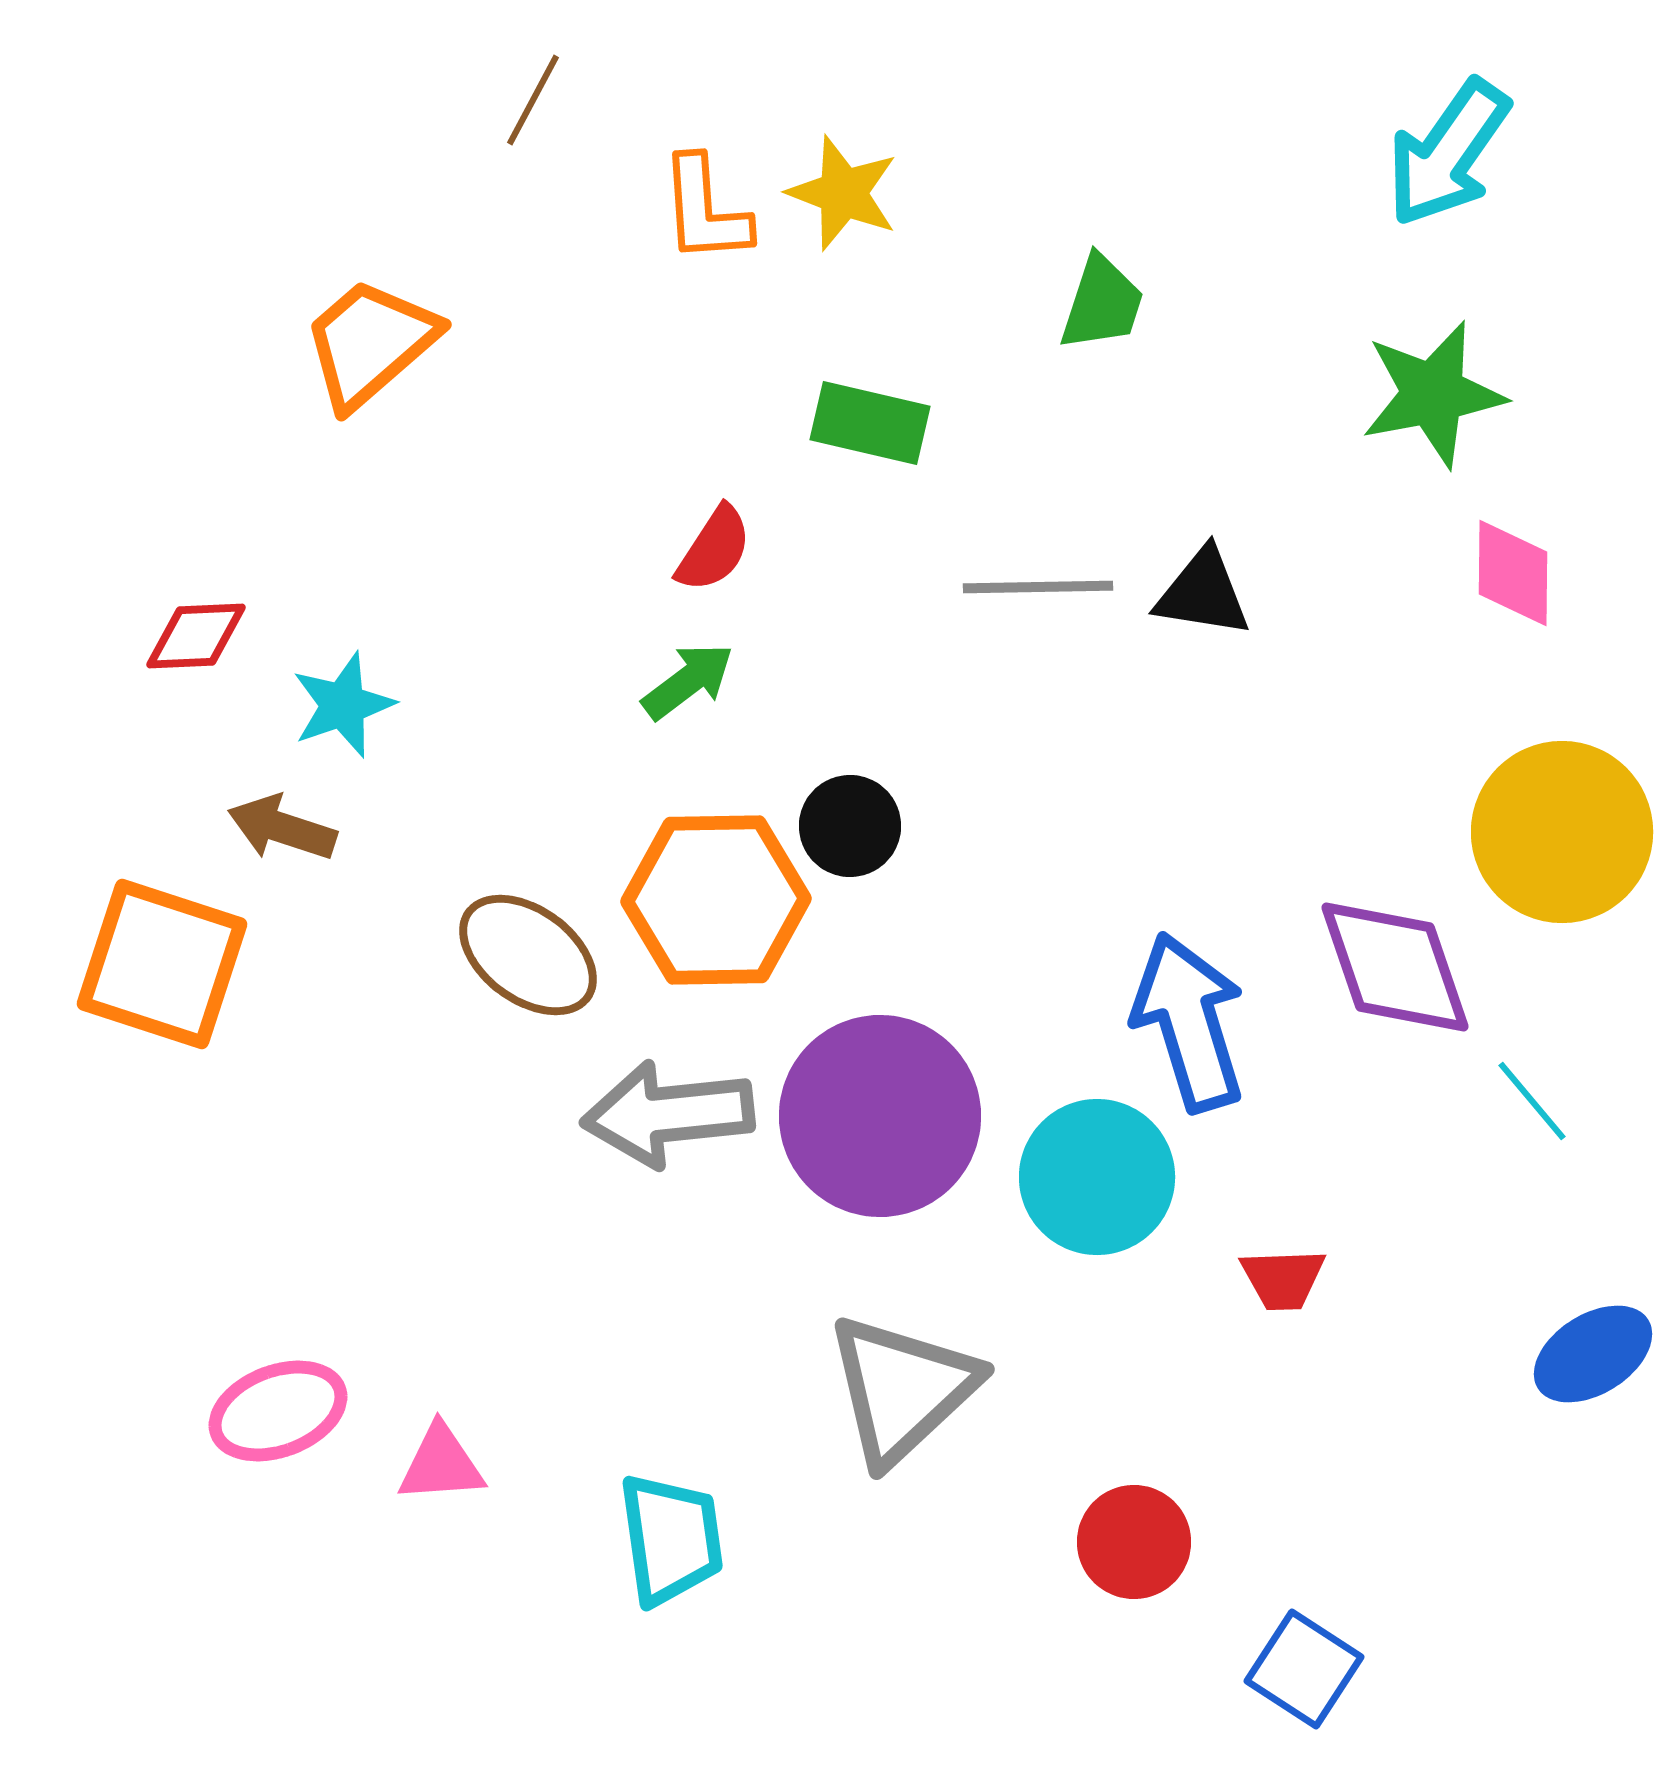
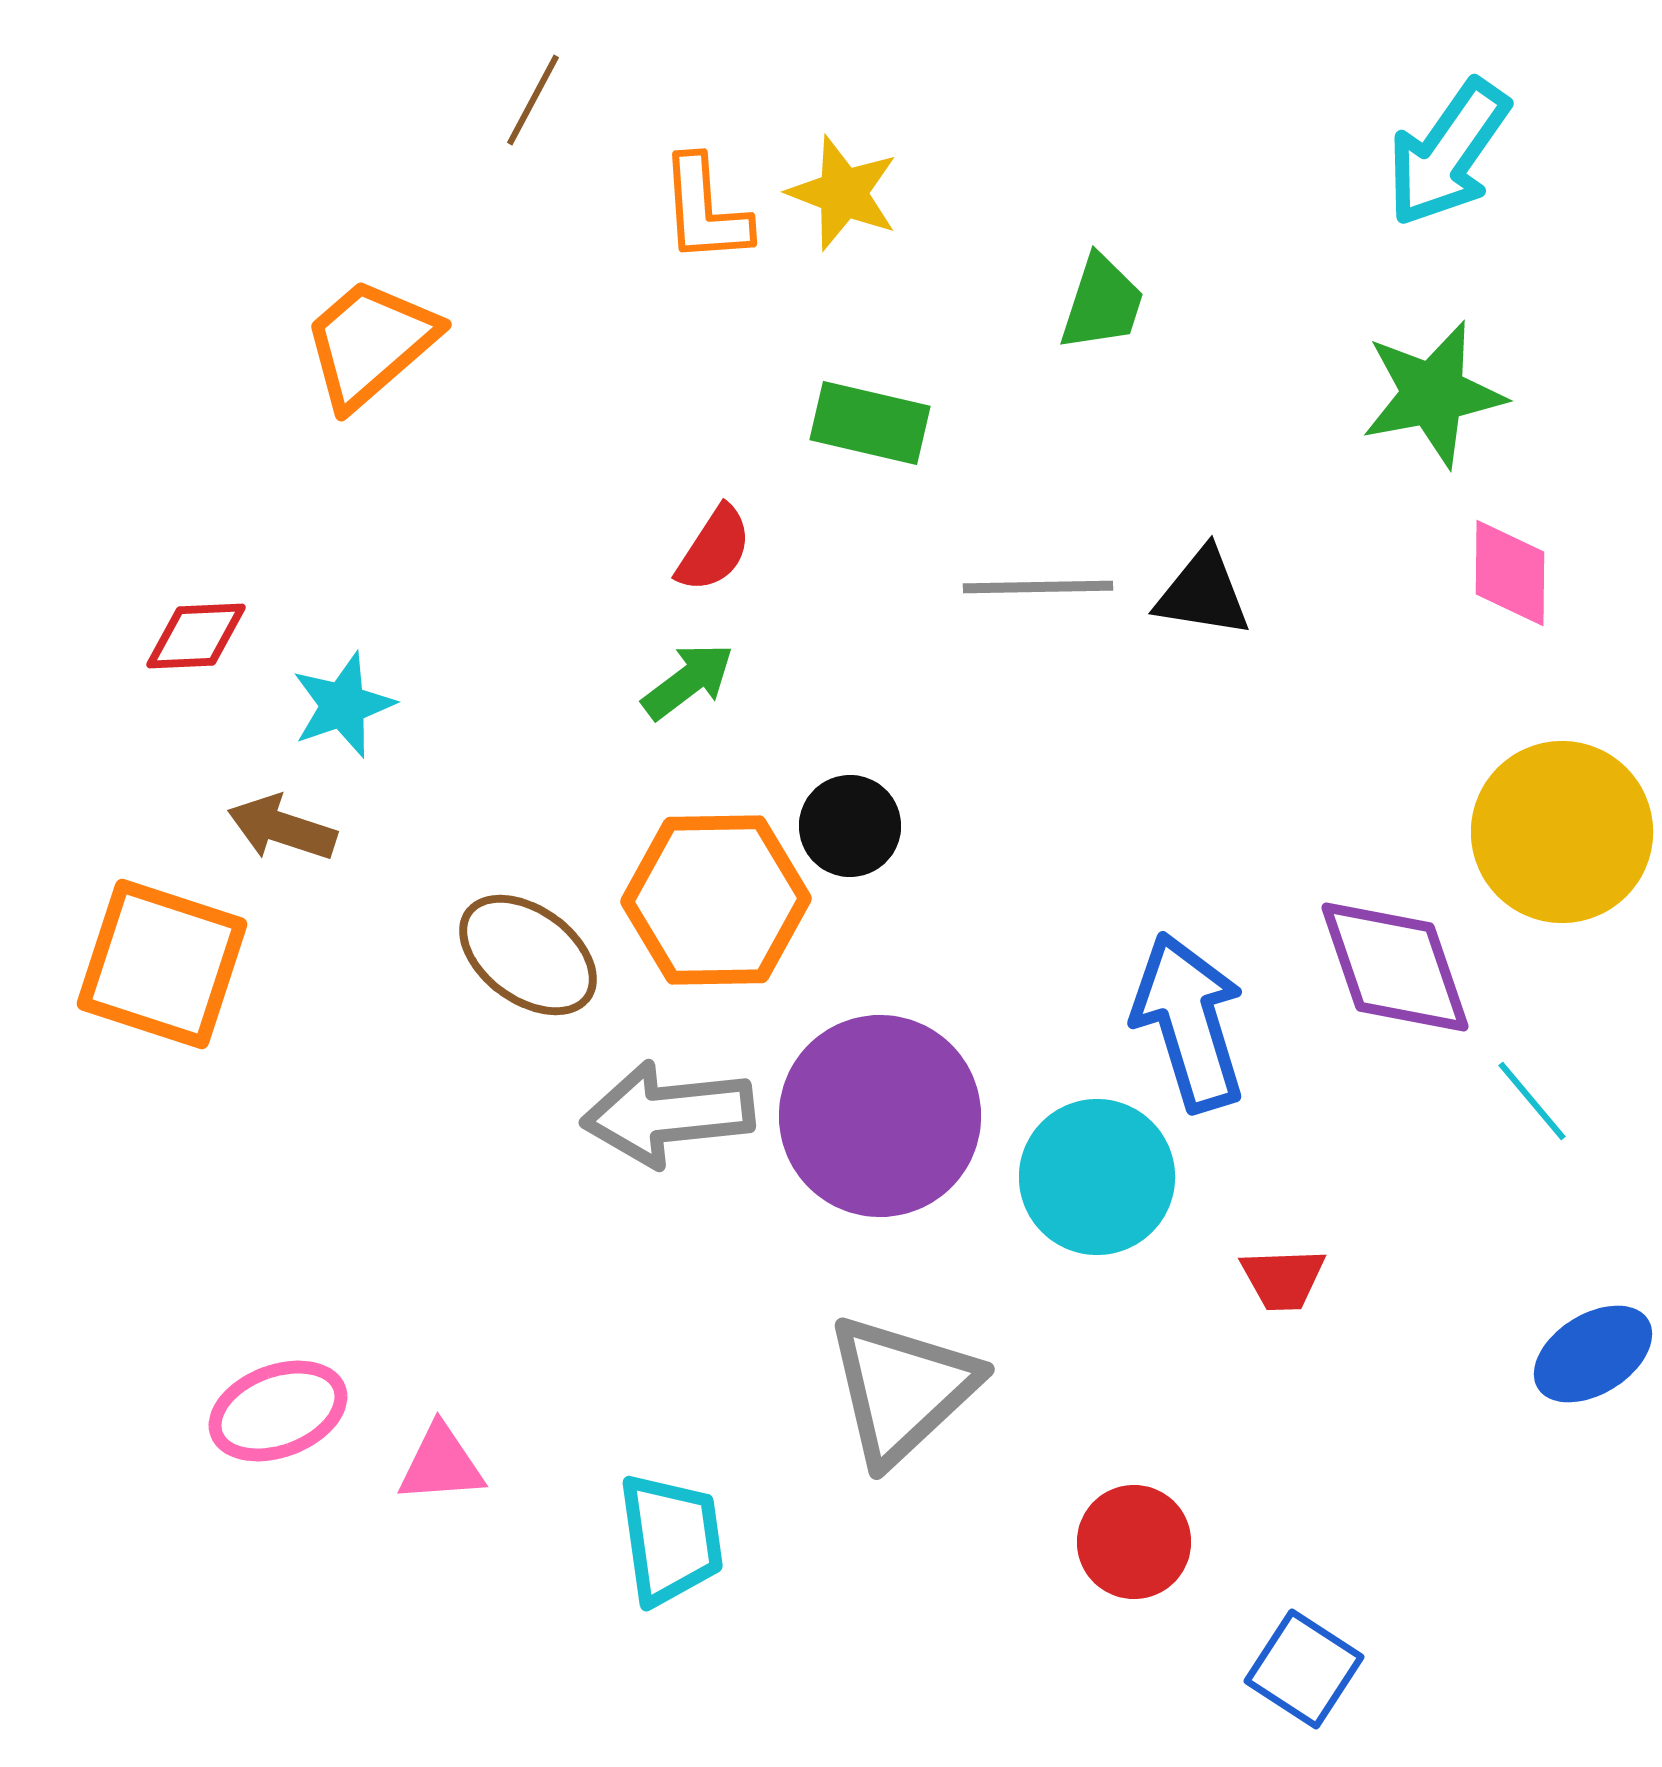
pink diamond: moved 3 px left
